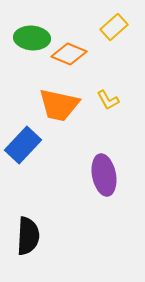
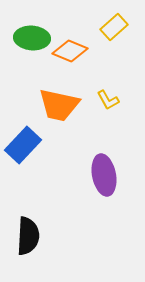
orange diamond: moved 1 px right, 3 px up
